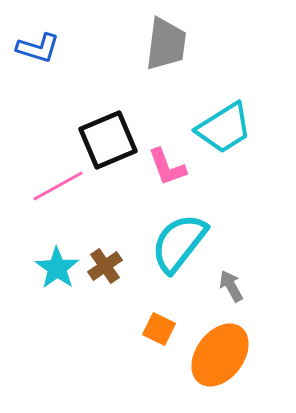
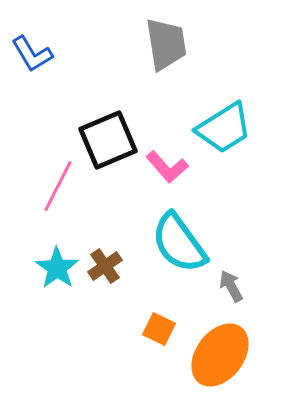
gray trapezoid: rotated 16 degrees counterclockwise
blue L-shape: moved 6 px left, 6 px down; rotated 42 degrees clockwise
pink L-shape: rotated 21 degrees counterclockwise
pink line: rotated 34 degrees counterclockwise
cyan semicircle: rotated 74 degrees counterclockwise
